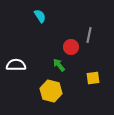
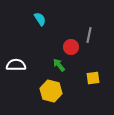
cyan semicircle: moved 3 px down
